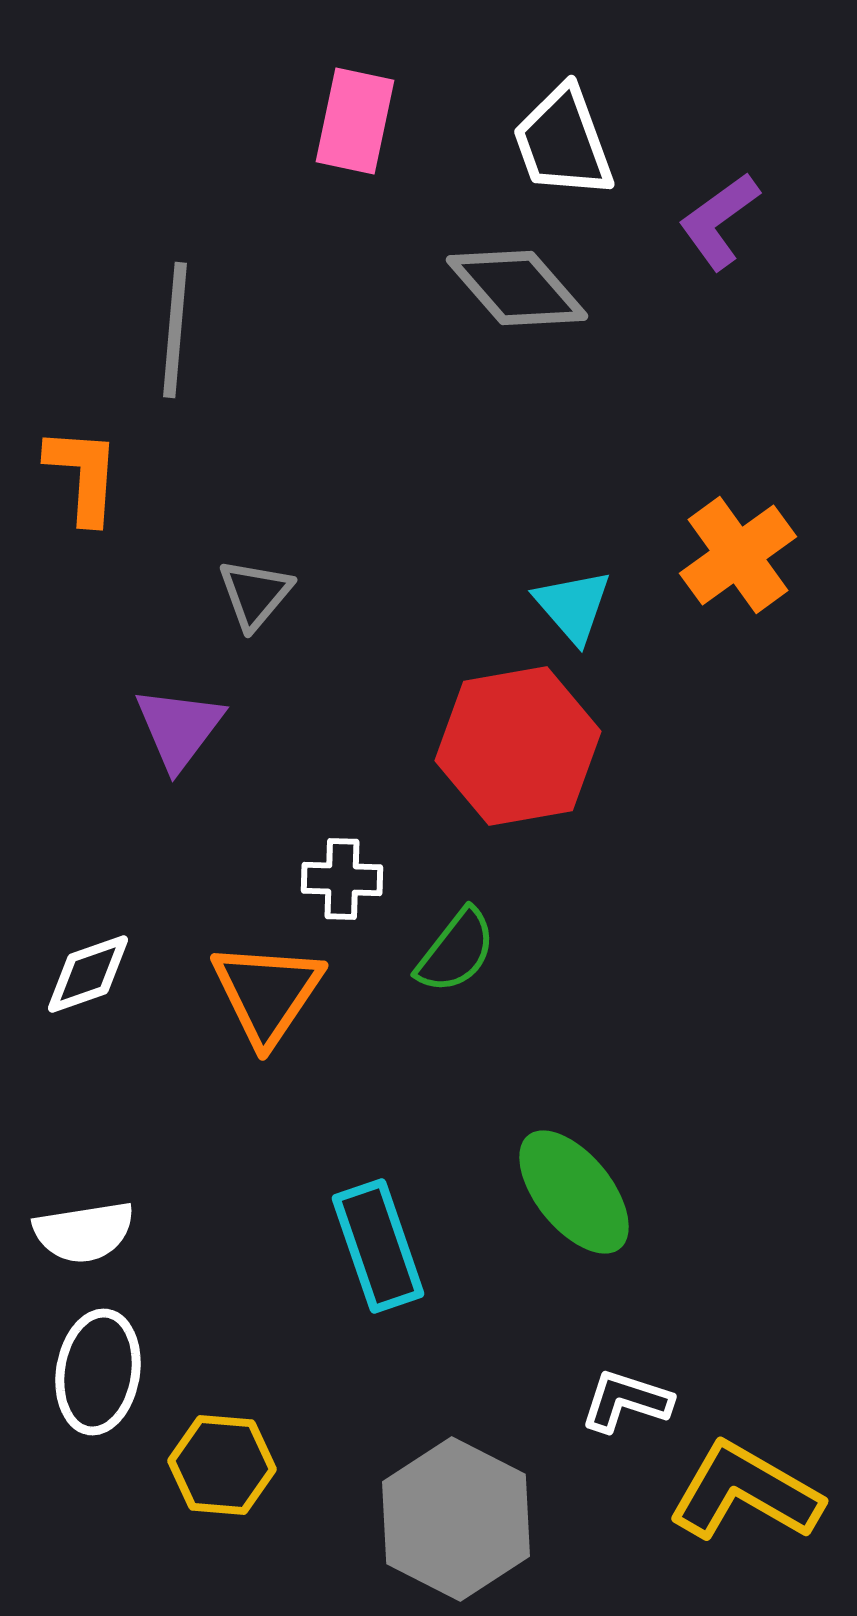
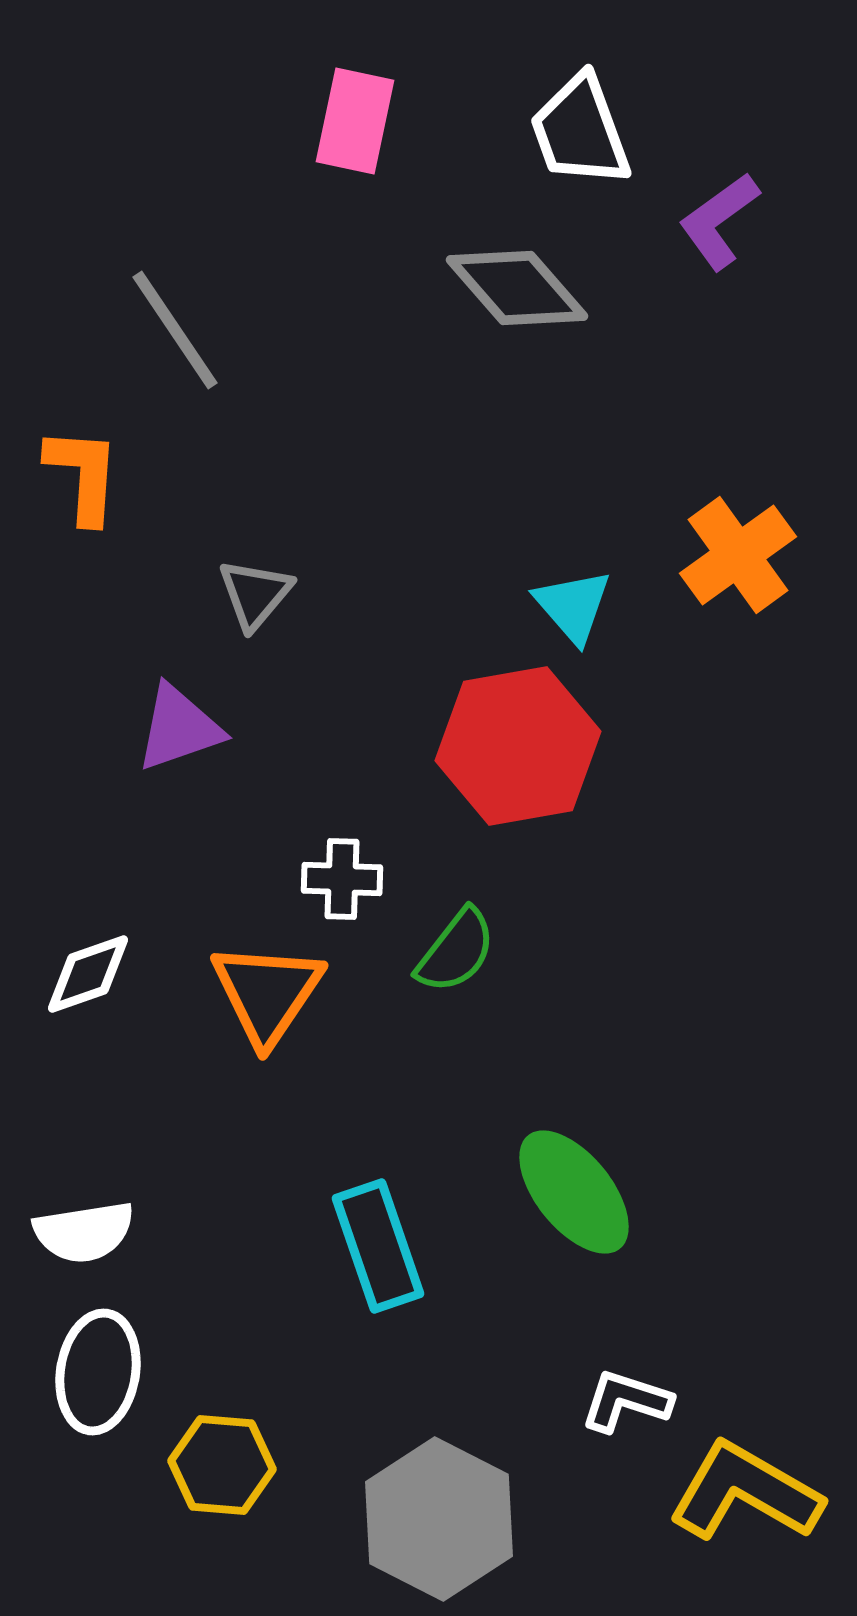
white trapezoid: moved 17 px right, 11 px up
gray line: rotated 39 degrees counterclockwise
purple triangle: rotated 34 degrees clockwise
gray hexagon: moved 17 px left
